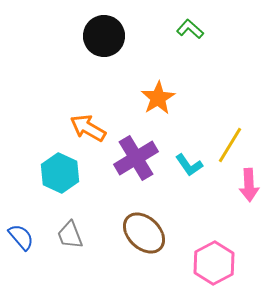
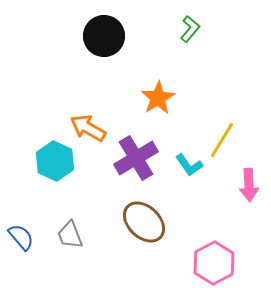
green L-shape: rotated 88 degrees clockwise
yellow line: moved 8 px left, 5 px up
cyan hexagon: moved 5 px left, 12 px up
brown ellipse: moved 11 px up
